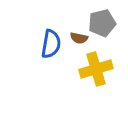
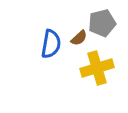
brown semicircle: rotated 54 degrees counterclockwise
yellow cross: moved 1 px right, 1 px up
